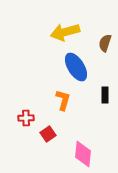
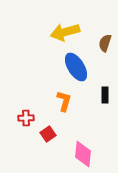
orange L-shape: moved 1 px right, 1 px down
